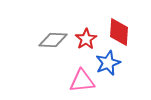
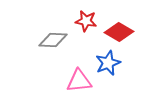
red diamond: rotated 64 degrees counterclockwise
red star: moved 18 px up; rotated 30 degrees counterclockwise
pink triangle: moved 3 px left
